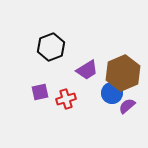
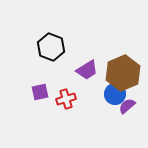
black hexagon: rotated 20 degrees counterclockwise
blue circle: moved 3 px right, 1 px down
